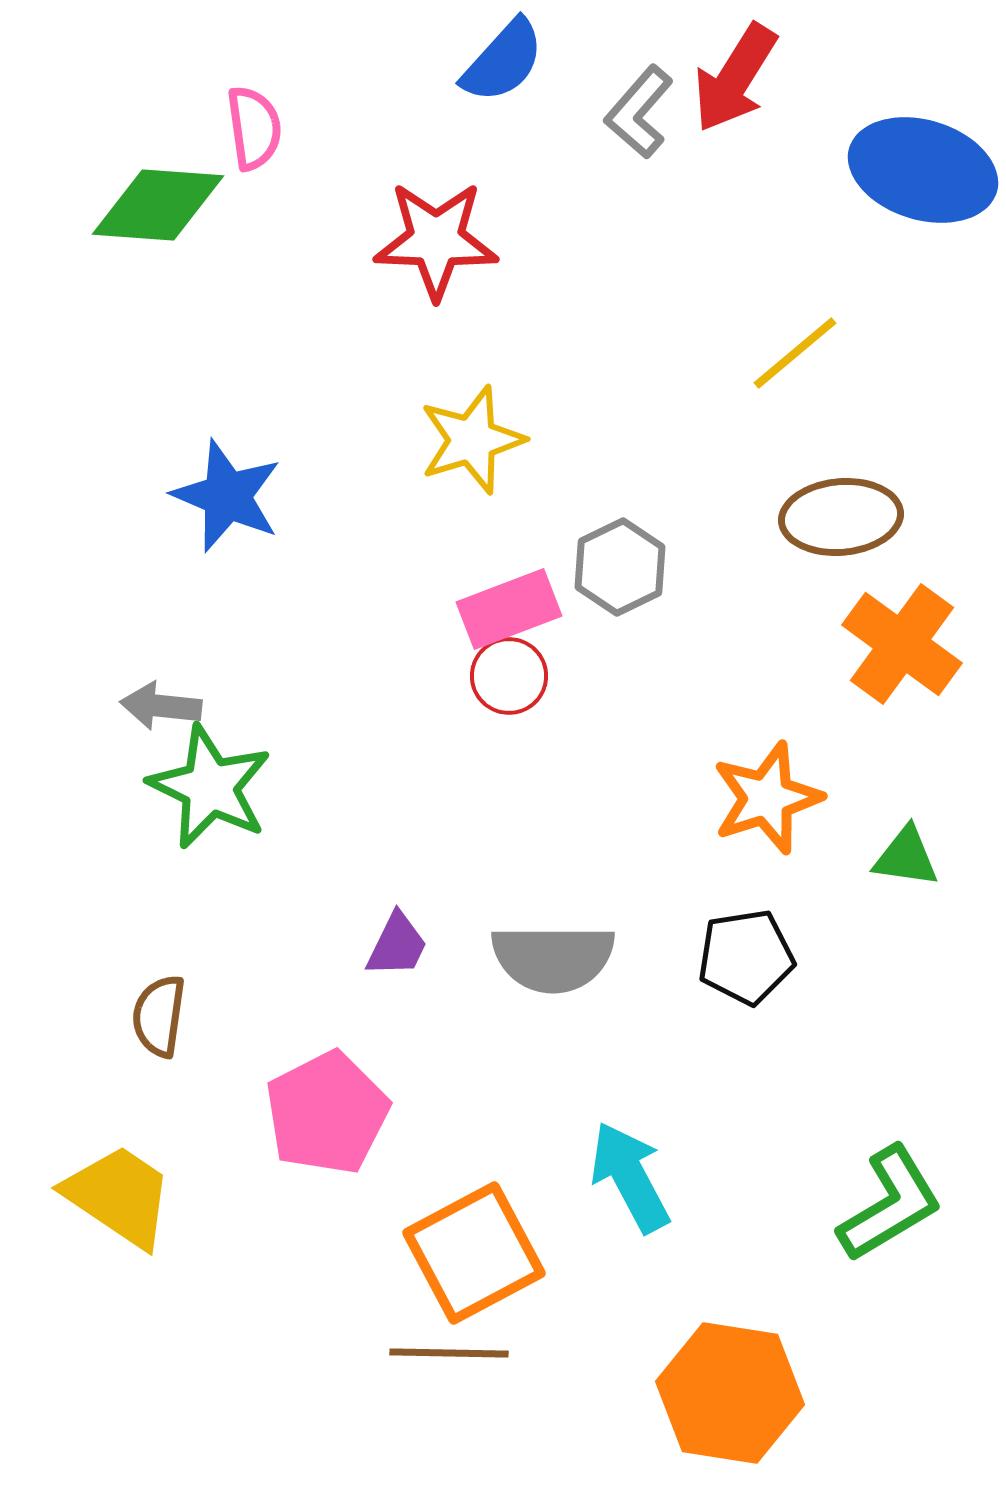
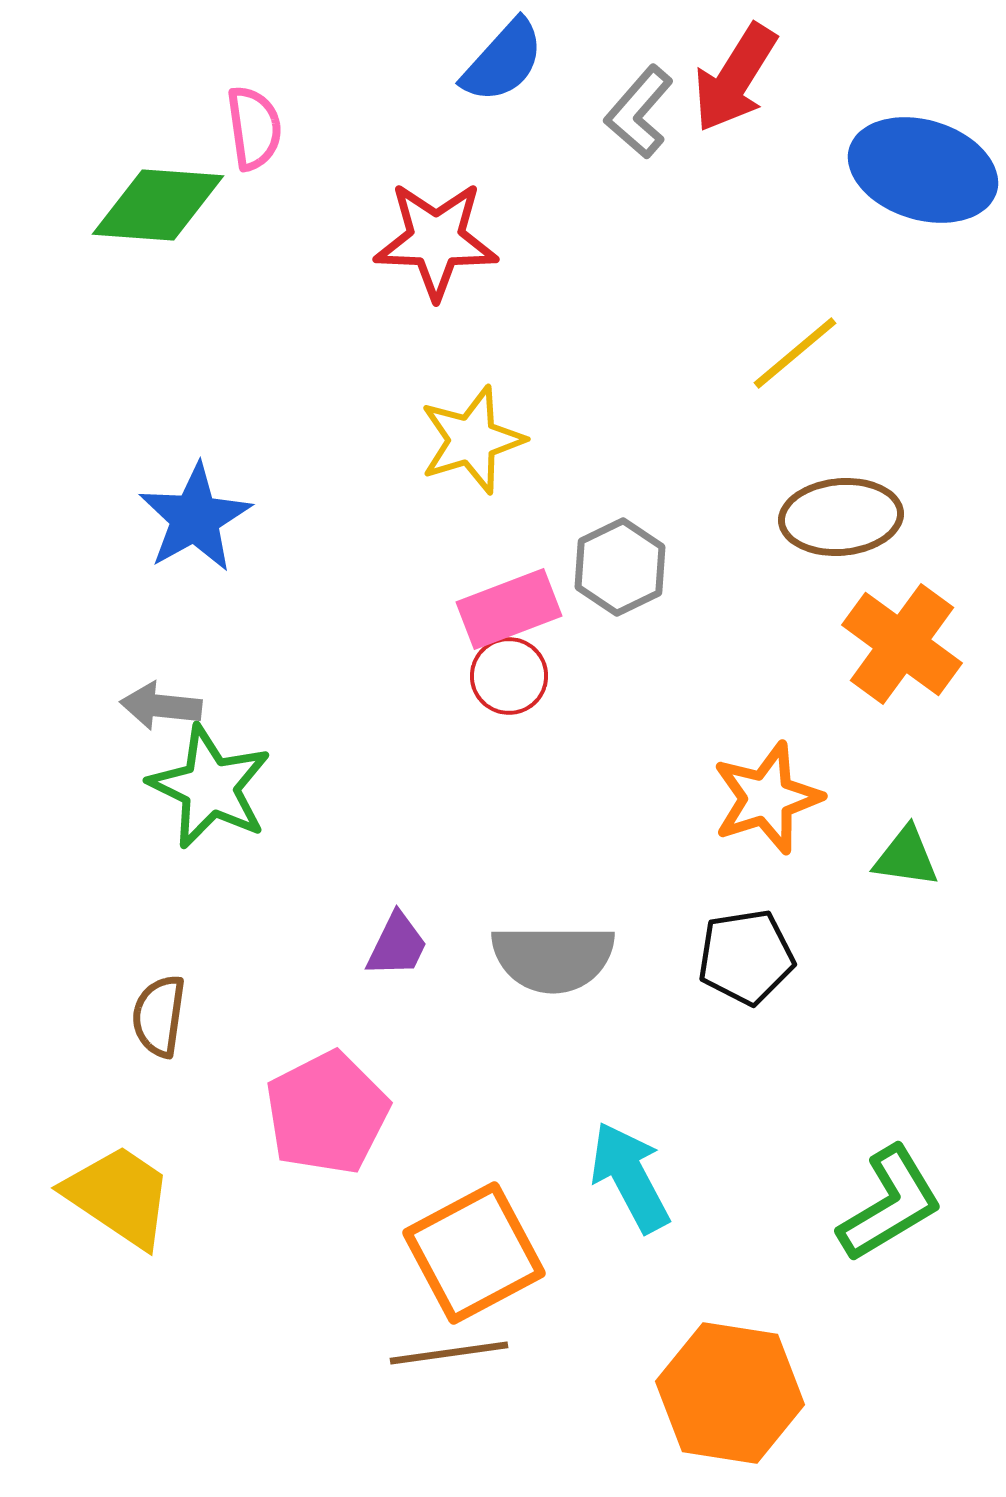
blue star: moved 32 px left, 22 px down; rotated 20 degrees clockwise
brown line: rotated 9 degrees counterclockwise
